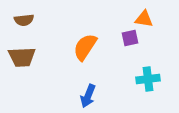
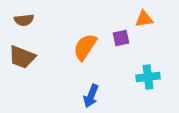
orange triangle: rotated 18 degrees counterclockwise
purple square: moved 9 px left
brown trapezoid: rotated 24 degrees clockwise
cyan cross: moved 2 px up
blue arrow: moved 3 px right
